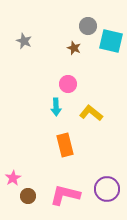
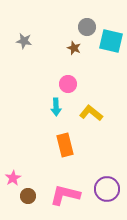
gray circle: moved 1 px left, 1 px down
gray star: rotated 14 degrees counterclockwise
